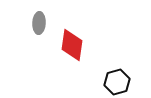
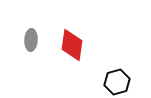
gray ellipse: moved 8 px left, 17 px down
